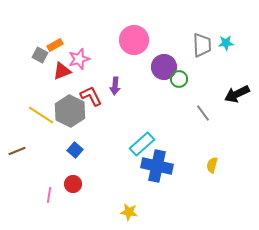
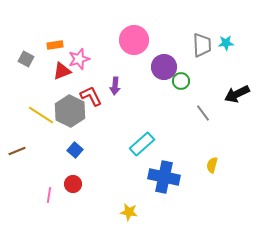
orange rectangle: rotated 21 degrees clockwise
gray square: moved 14 px left, 4 px down
green circle: moved 2 px right, 2 px down
blue cross: moved 7 px right, 11 px down
